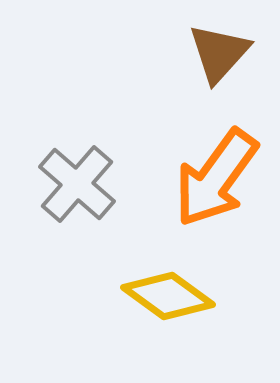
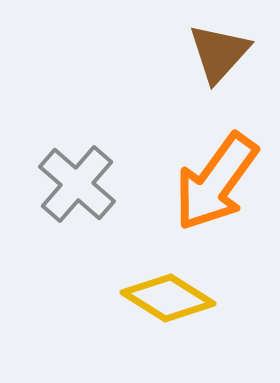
orange arrow: moved 4 px down
yellow diamond: moved 2 px down; rotated 4 degrees counterclockwise
